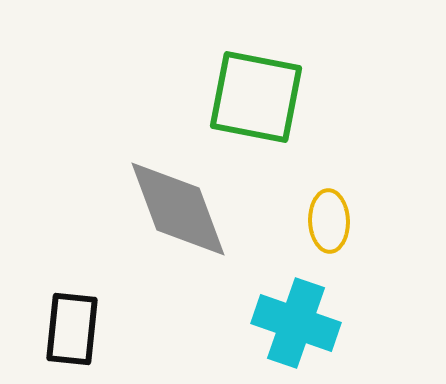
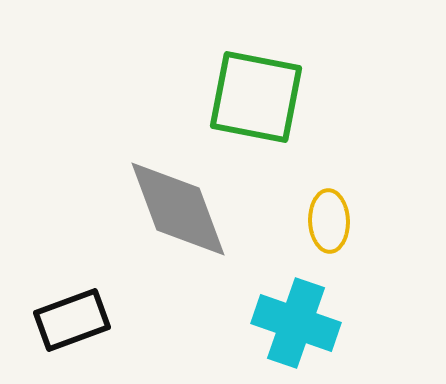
black rectangle: moved 9 px up; rotated 64 degrees clockwise
